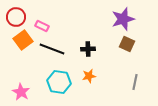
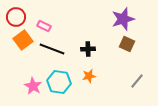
pink rectangle: moved 2 px right
gray line: moved 2 px right, 1 px up; rotated 28 degrees clockwise
pink star: moved 12 px right, 6 px up
